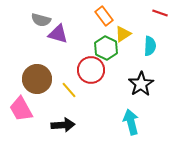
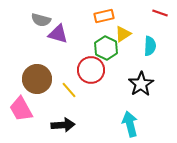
orange rectangle: rotated 66 degrees counterclockwise
cyan arrow: moved 1 px left, 2 px down
